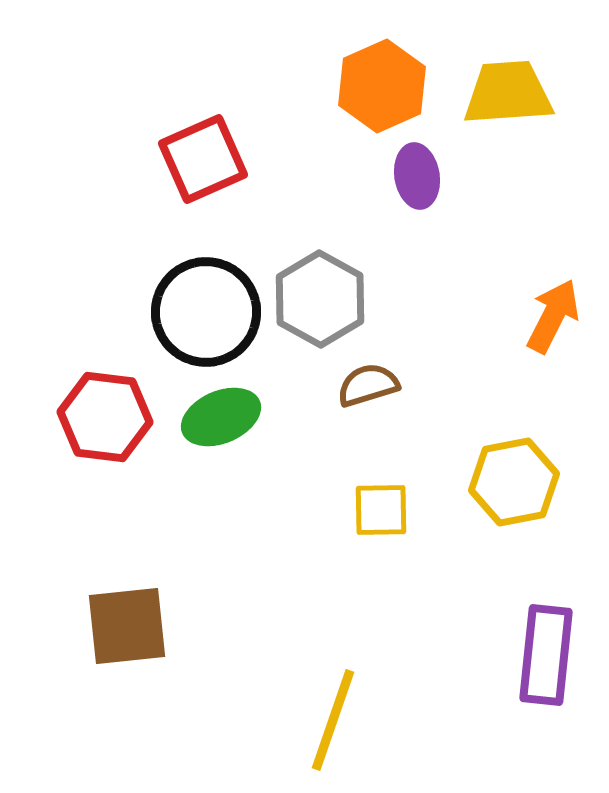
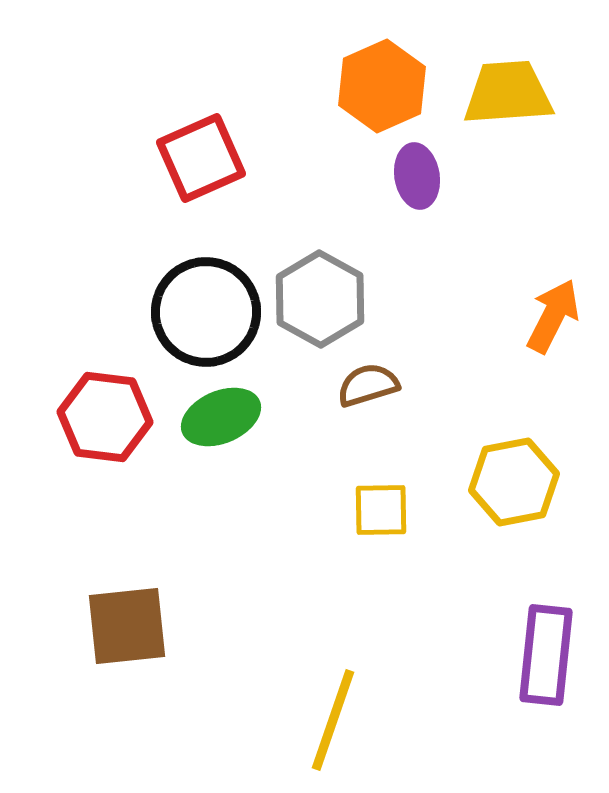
red square: moved 2 px left, 1 px up
